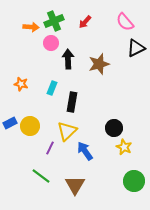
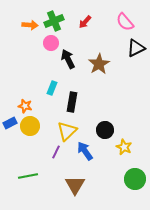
orange arrow: moved 1 px left, 2 px up
black arrow: rotated 24 degrees counterclockwise
brown star: rotated 15 degrees counterclockwise
orange star: moved 4 px right, 22 px down
black circle: moved 9 px left, 2 px down
purple line: moved 6 px right, 4 px down
green line: moved 13 px left; rotated 48 degrees counterclockwise
green circle: moved 1 px right, 2 px up
